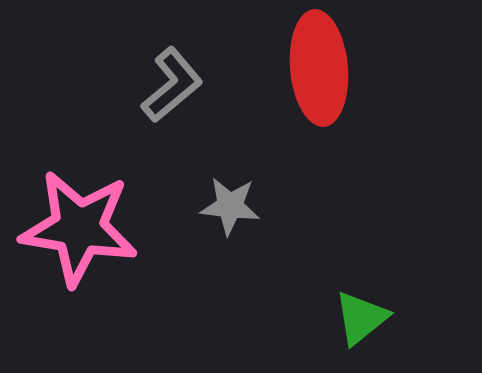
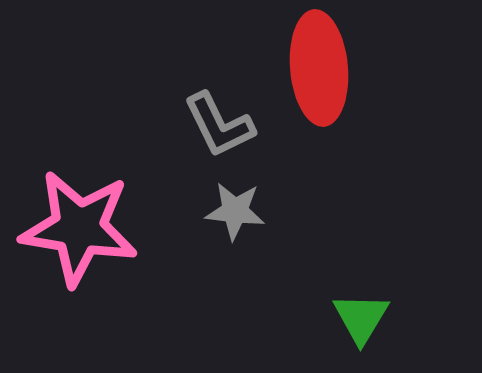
gray L-shape: moved 47 px right, 40 px down; rotated 104 degrees clockwise
gray star: moved 5 px right, 5 px down
green triangle: rotated 20 degrees counterclockwise
